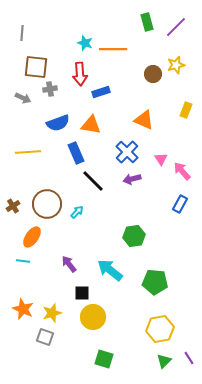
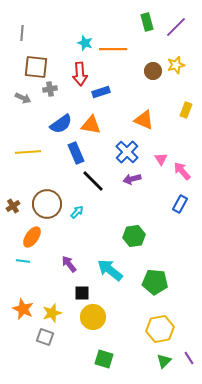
brown circle at (153, 74): moved 3 px up
blue semicircle at (58, 123): moved 3 px right, 1 px down; rotated 15 degrees counterclockwise
